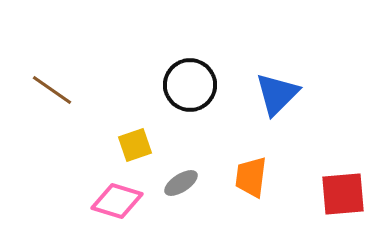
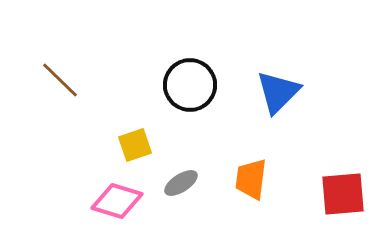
brown line: moved 8 px right, 10 px up; rotated 9 degrees clockwise
blue triangle: moved 1 px right, 2 px up
orange trapezoid: moved 2 px down
